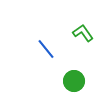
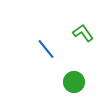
green circle: moved 1 px down
